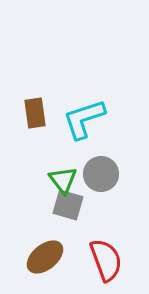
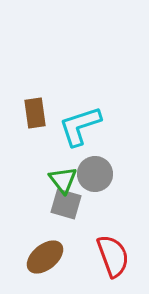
cyan L-shape: moved 4 px left, 7 px down
gray circle: moved 6 px left
gray square: moved 2 px left, 1 px up
red semicircle: moved 7 px right, 4 px up
